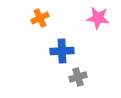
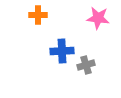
orange cross: moved 2 px left, 3 px up; rotated 24 degrees clockwise
gray cross: moved 8 px right, 12 px up
